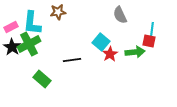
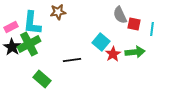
red square: moved 15 px left, 17 px up
red star: moved 3 px right
